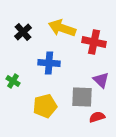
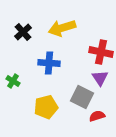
yellow arrow: rotated 36 degrees counterclockwise
red cross: moved 7 px right, 10 px down
purple triangle: moved 1 px left, 2 px up; rotated 12 degrees clockwise
gray square: rotated 25 degrees clockwise
yellow pentagon: moved 1 px right, 1 px down
red semicircle: moved 1 px up
